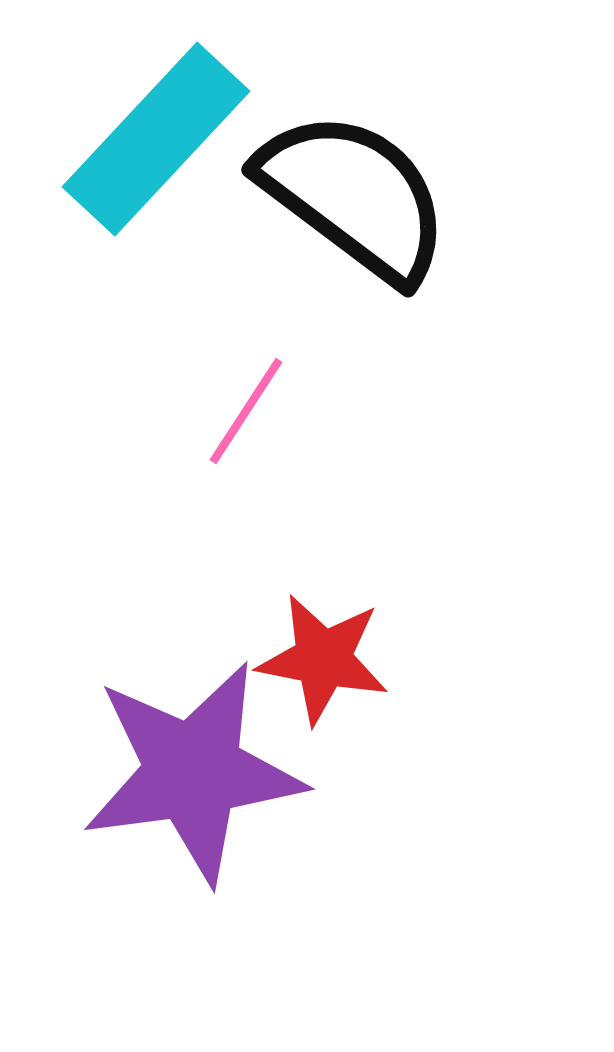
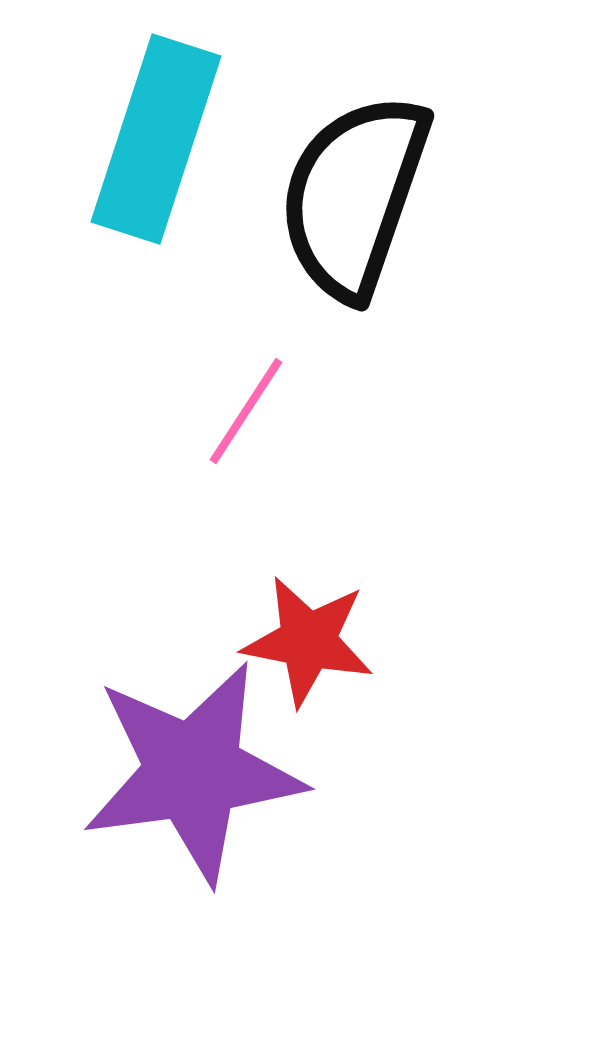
cyan rectangle: rotated 25 degrees counterclockwise
black semicircle: rotated 108 degrees counterclockwise
red star: moved 15 px left, 18 px up
